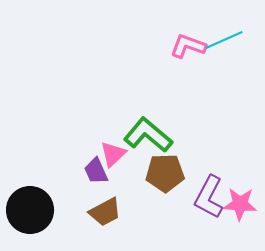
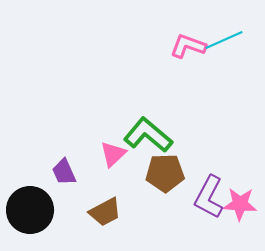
purple trapezoid: moved 32 px left, 1 px down
